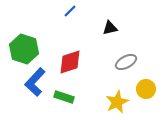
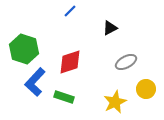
black triangle: rotated 14 degrees counterclockwise
yellow star: moved 2 px left
